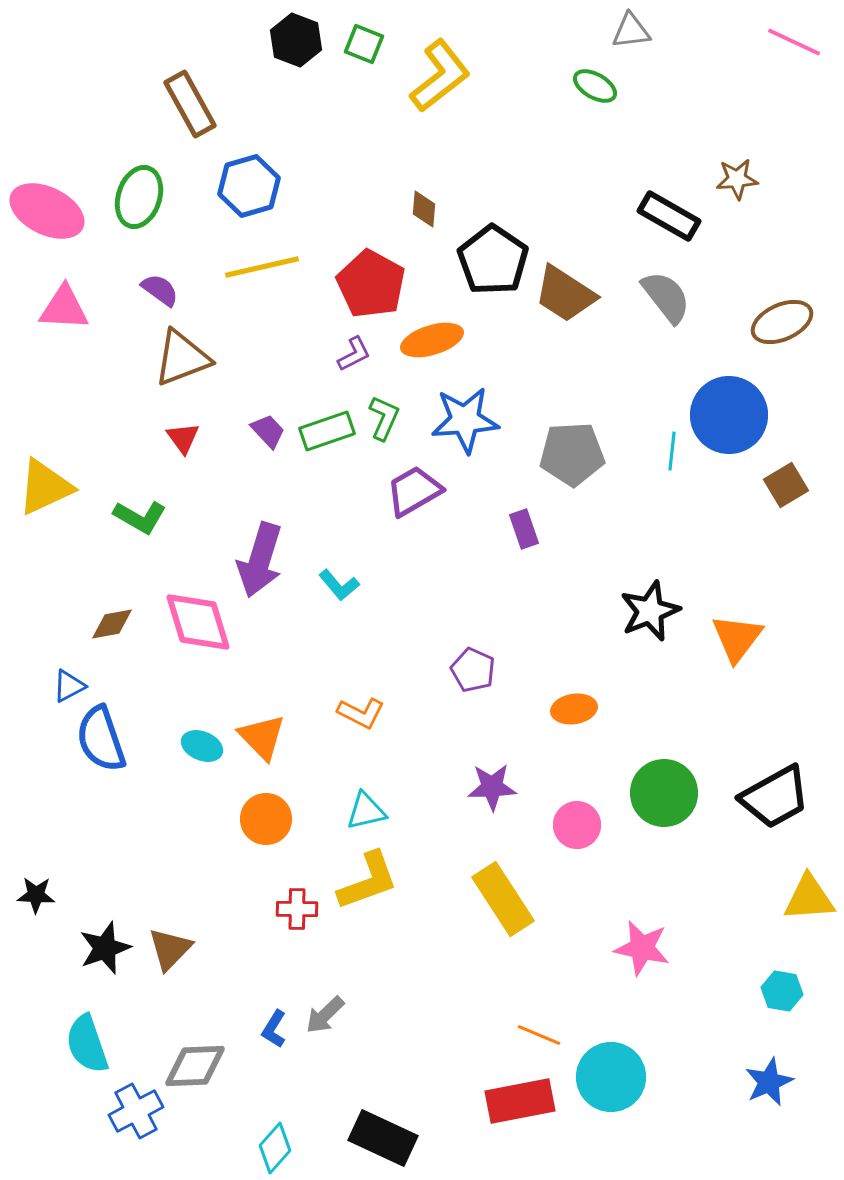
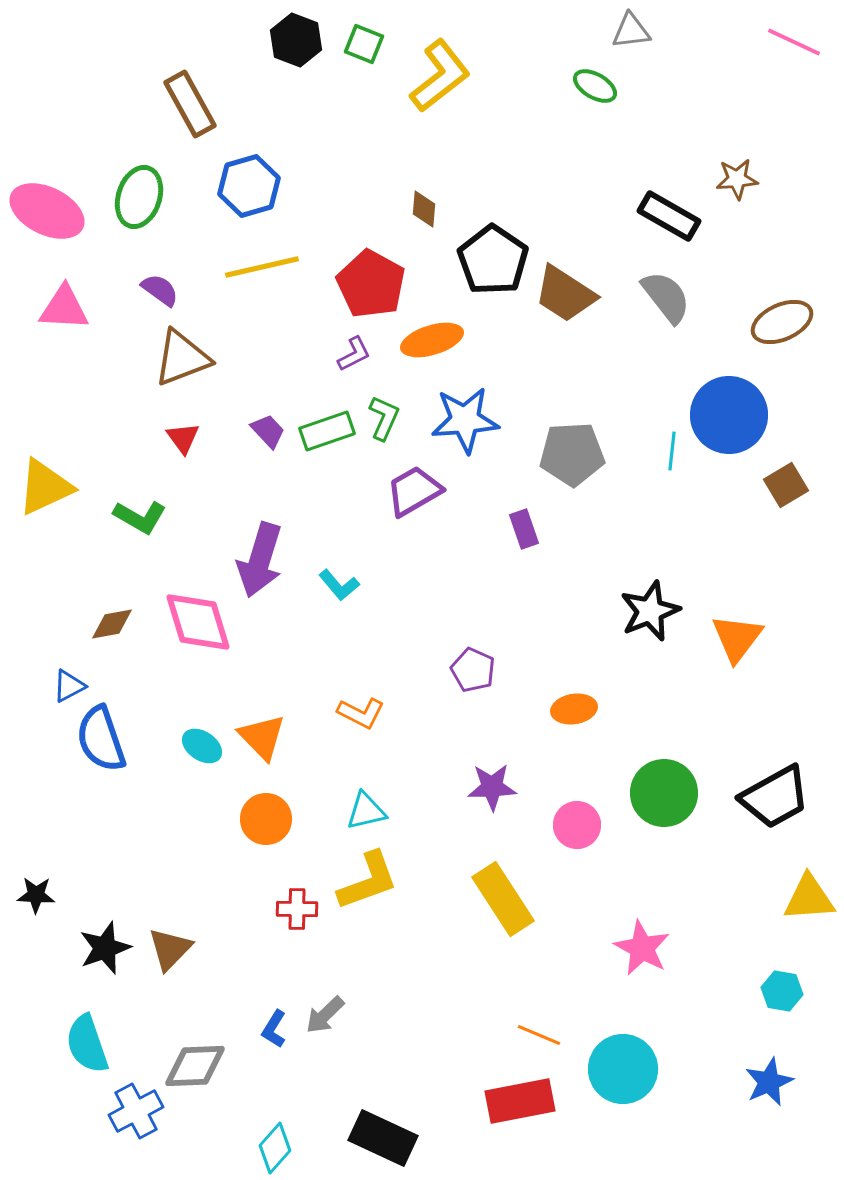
cyan ellipse at (202, 746): rotated 12 degrees clockwise
pink star at (642, 948): rotated 16 degrees clockwise
cyan circle at (611, 1077): moved 12 px right, 8 px up
